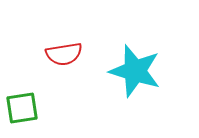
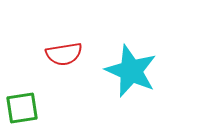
cyan star: moved 4 px left; rotated 6 degrees clockwise
